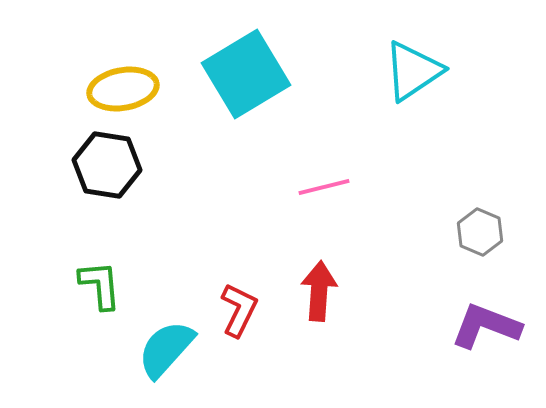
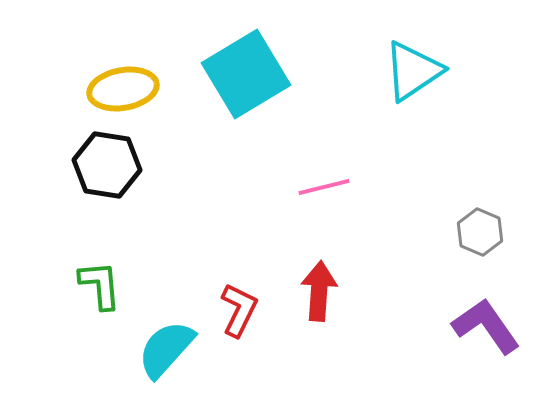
purple L-shape: rotated 34 degrees clockwise
